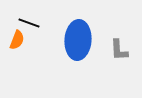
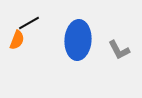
black line: rotated 50 degrees counterclockwise
gray L-shape: rotated 25 degrees counterclockwise
